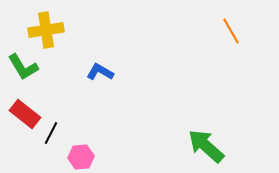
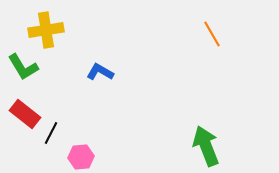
orange line: moved 19 px left, 3 px down
green arrow: rotated 27 degrees clockwise
